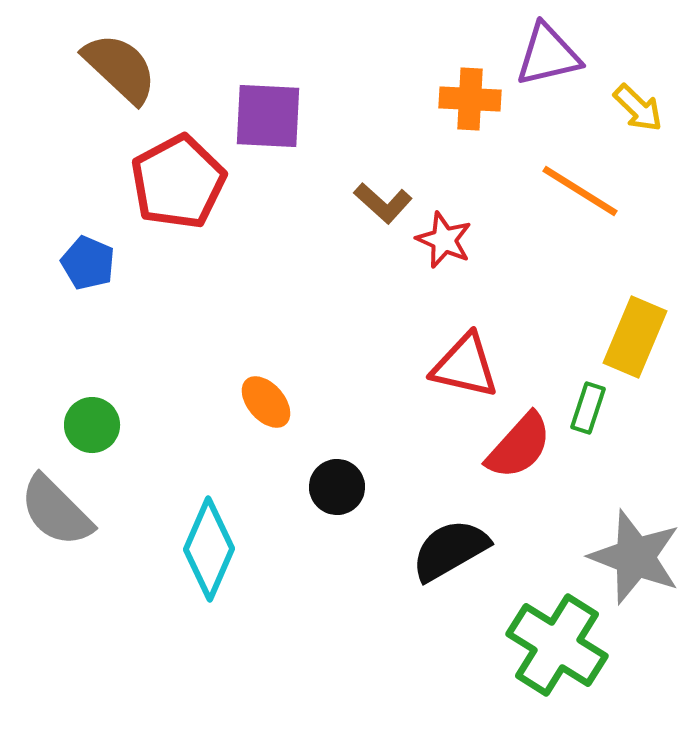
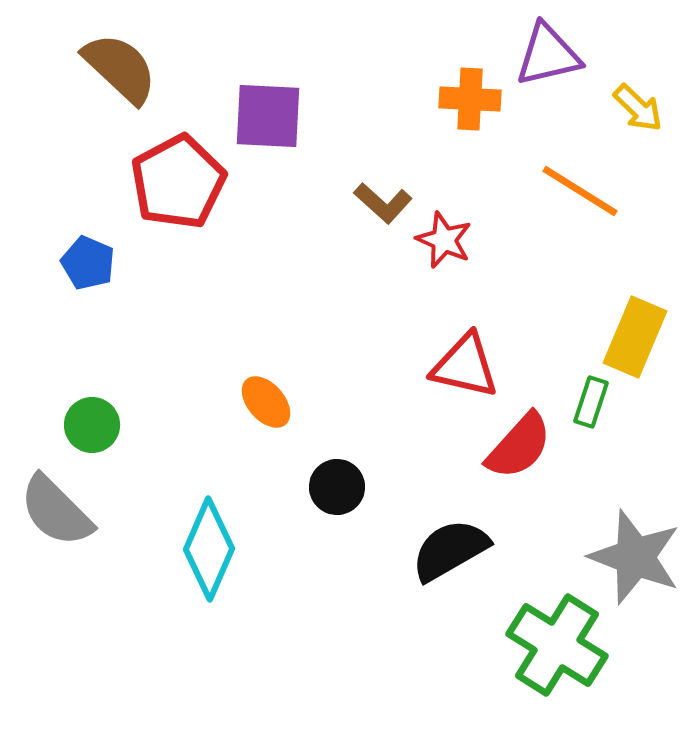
green rectangle: moved 3 px right, 6 px up
